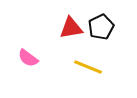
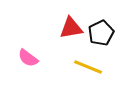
black pentagon: moved 6 px down
